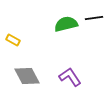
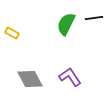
green semicircle: rotated 50 degrees counterclockwise
yellow rectangle: moved 1 px left, 7 px up
gray diamond: moved 3 px right, 3 px down
